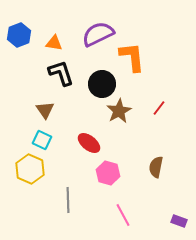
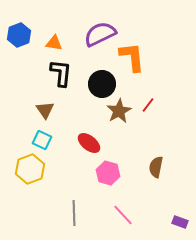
purple semicircle: moved 2 px right
black L-shape: rotated 24 degrees clockwise
red line: moved 11 px left, 3 px up
yellow hexagon: rotated 16 degrees clockwise
gray line: moved 6 px right, 13 px down
pink line: rotated 15 degrees counterclockwise
purple rectangle: moved 1 px right, 1 px down
